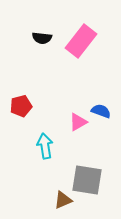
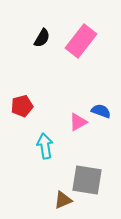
black semicircle: rotated 66 degrees counterclockwise
red pentagon: moved 1 px right
